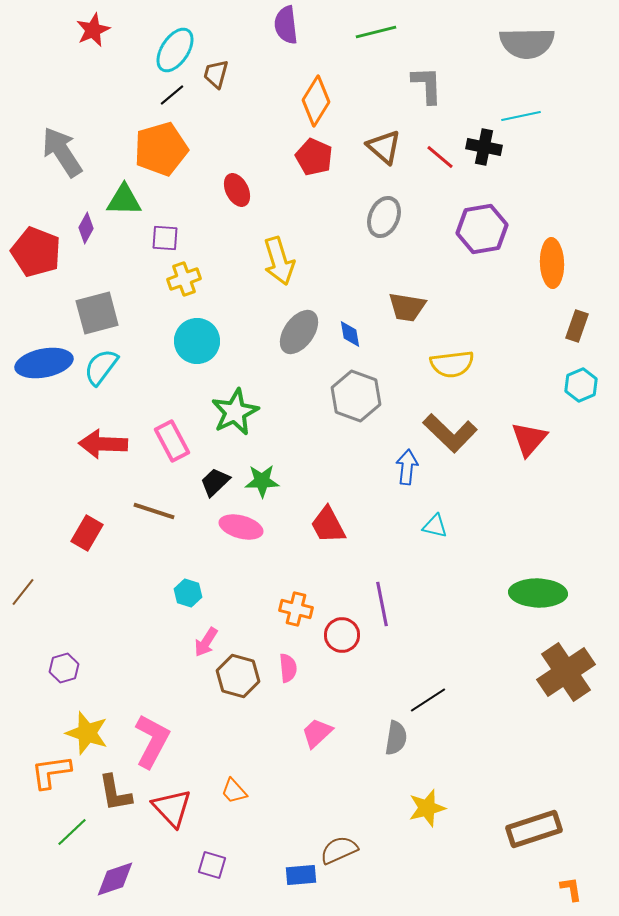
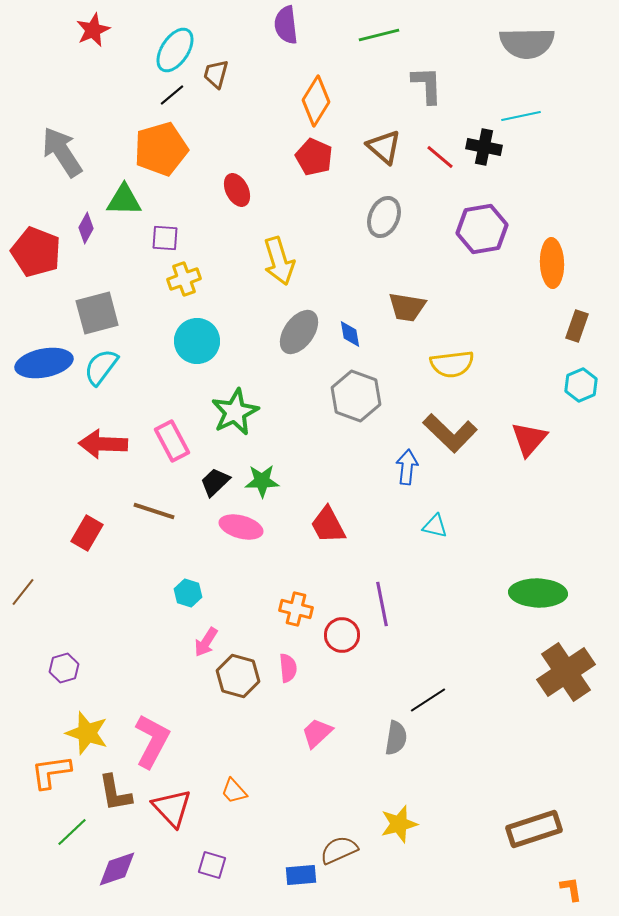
green line at (376, 32): moved 3 px right, 3 px down
yellow star at (427, 808): moved 28 px left, 16 px down
purple diamond at (115, 879): moved 2 px right, 10 px up
